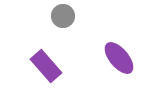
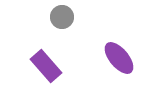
gray circle: moved 1 px left, 1 px down
